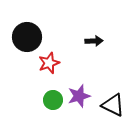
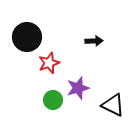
purple star: moved 1 px left, 8 px up
